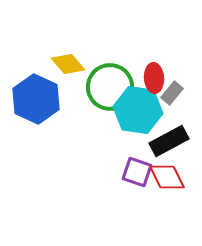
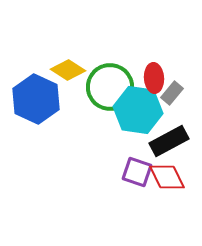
yellow diamond: moved 6 px down; rotated 16 degrees counterclockwise
